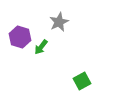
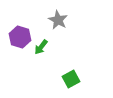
gray star: moved 1 px left, 2 px up; rotated 18 degrees counterclockwise
green square: moved 11 px left, 2 px up
